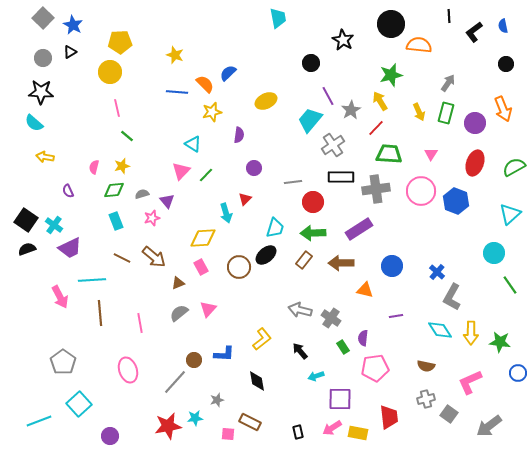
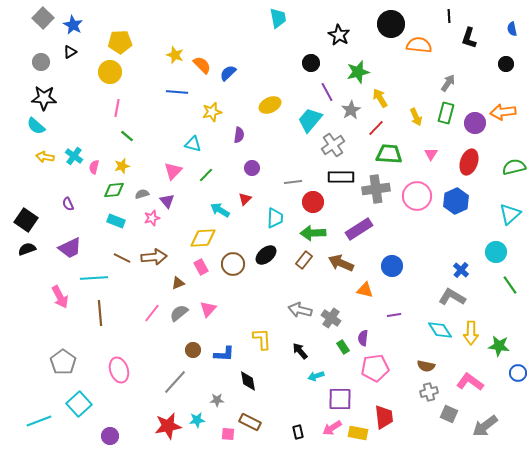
blue semicircle at (503, 26): moved 9 px right, 3 px down
black L-shape at (474, 32): moved 5 px left, 6 px down; rotated 35 degrees counterclockwise
black star at (343, 40): moved 4 px left, 5 px up
gray circle at (43, 58): moved 2 px left, 4 px down
green star at (391, 75): moved 33 px left, 3 px up
orange semicircle at (205, 84): moved 3 px left, 19 px up
black star at (41, 92): moved 3 px right, 6 px down
purple line at (328, 96): moved 1 px left, 4 px up
yellow ellipse at (266, 101): moved 4 px right, 4 px down
yellow arrow at (380, 101): moved 3 px up
pink line at (117, 108): rotated 24 degrees clockwise
orange arrow at (503, 109): moved 3 px down; rotated 105 degrees clockwise
yellow arrow at (419, 112): moved 3 px left, 5 px down
cyan semicircle at (34, 123): moved 2 px right, 3 px down
cyan triangle at (193, 144): rotated 18 degrees counterclockwise
red ellipse at (475, 163): moved 6 px left, 1 px up
green semicircle at (514, 167): rotated 15 degrees clockwise
purple circle at (254, 168): moved 2 px left
pink triangle at (181, 171): moved 8 px left
purple semicircle at (68, 191): moved 13 px down
pink circle at (421, 191): moved 4 px left, 5 px down
blue hexagon at (456, 201): rotated 15 degrees clockwise
cyan arrow at (226, 213): moved 6 px left, 3 px up; rotated 138 degrees clockwise
cyan rectangle at (116, 221): rotated 48 degrees counterclockwise
cyan cross at (54, 225): moved 20 px right, 69 px up
cyan trapezoid at (275, 228): moved 10 px up; rotated 15 degrees counterclockwise
cyan circle at (494, 253): moved 2 px right, 1 px up
brown arrow at (154, 257): rotated 45 degrees counterclockwise
brown arrow at (341, 263): rotated 25 degrees clockwise
brown circle at (239, 267): moved 6 px left, 3 px up
blue cross at (437, 272): moved 24 px right, 2 px up
cyan line at (92, 280): moved 2 px right, 2 px up
gray L-shape at (452, 297): rotated 92 degrees clockwise
purple line at (396, 316): moved 2 px left, 1 px up
pink line at (140, 323): moved 12 px right, 10 px up; rotated 48 degrees clockwise
yellow L-shape at (262, 339): rotated 55 degrees counterclockwise
green star at (500, 342): moved 1 px left, 4 px down
brown circle at (194, 360): moved 1 px left, 10 px up
pink ellipse at (128, 370): moved 9 px left
black diamond at (257, 381): moved 9 px left
pink L-shape at (470, 382): rotated 60 degrees clockwise
gray cross at (426, 399): moved 3 px right, 7 px up
gray star at (217, 400): rotated 16 degrees clockwise
gray square at (449, 414): rotated 12 degrees counterclockwise
red trapezoid at (389, 417): moved 5 px left
cyan star at (195, 418): moved 2 px right, 2 px down
gray arrow at (489, 426): moved 4 px left
